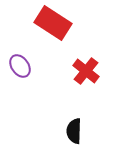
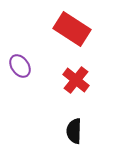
red rectangle: moved 19 px right, 6 px down
red cross: moved 10 px left, 9 px down
